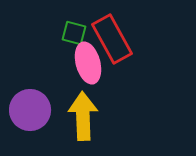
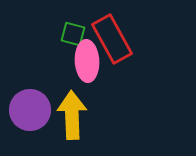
green square: moved 1 px left, 1 px down
pink ellipse: moved 1 px left, 2 px up; rotated 12 degrees clockwise
yellow arrow: moved 11 px left, 1 px up
